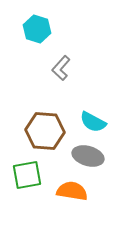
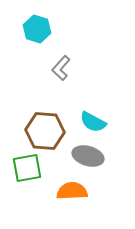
green square: moved 7 px up
orange semicircle: rotated 12 degrees counterclockwise
